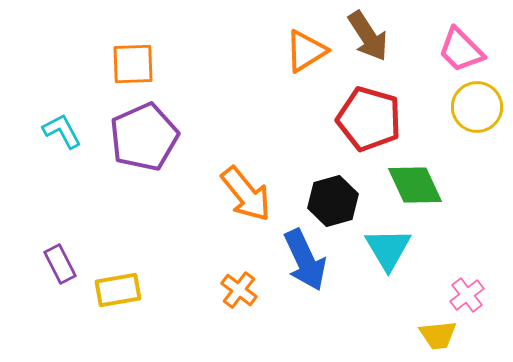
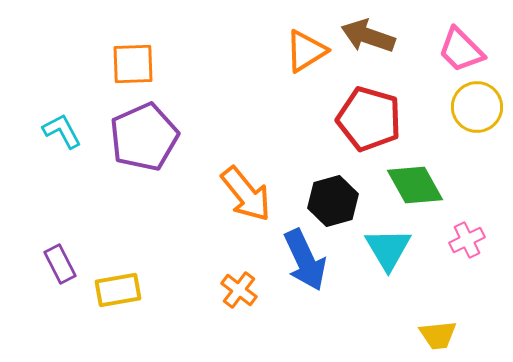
brown arrow: rotated 142 degrees clockwise
green diamond: rotated 4 degrees counterclockwise
pink cross: moved 55 px up; rotated 12 degrees clockwise
